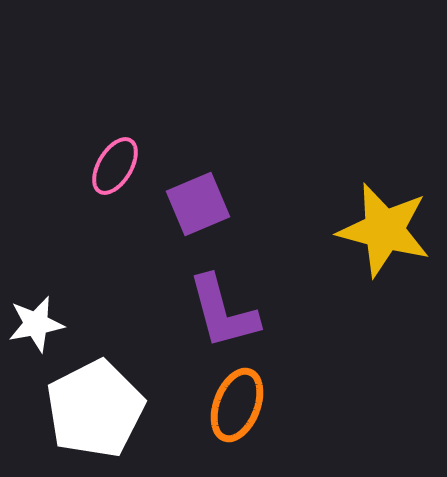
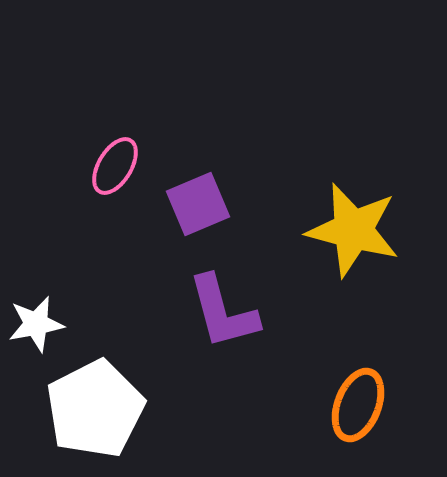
yellow star: moved 31 px left
orange ellipse: moved 121 px right
